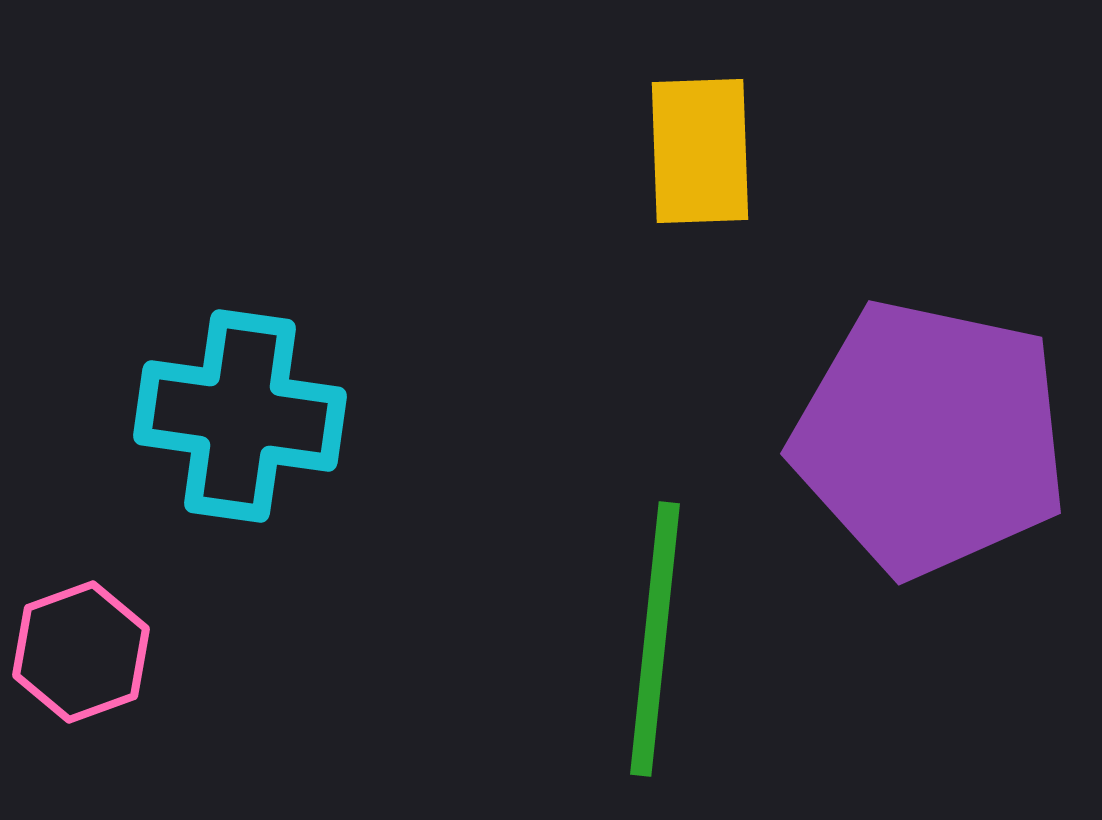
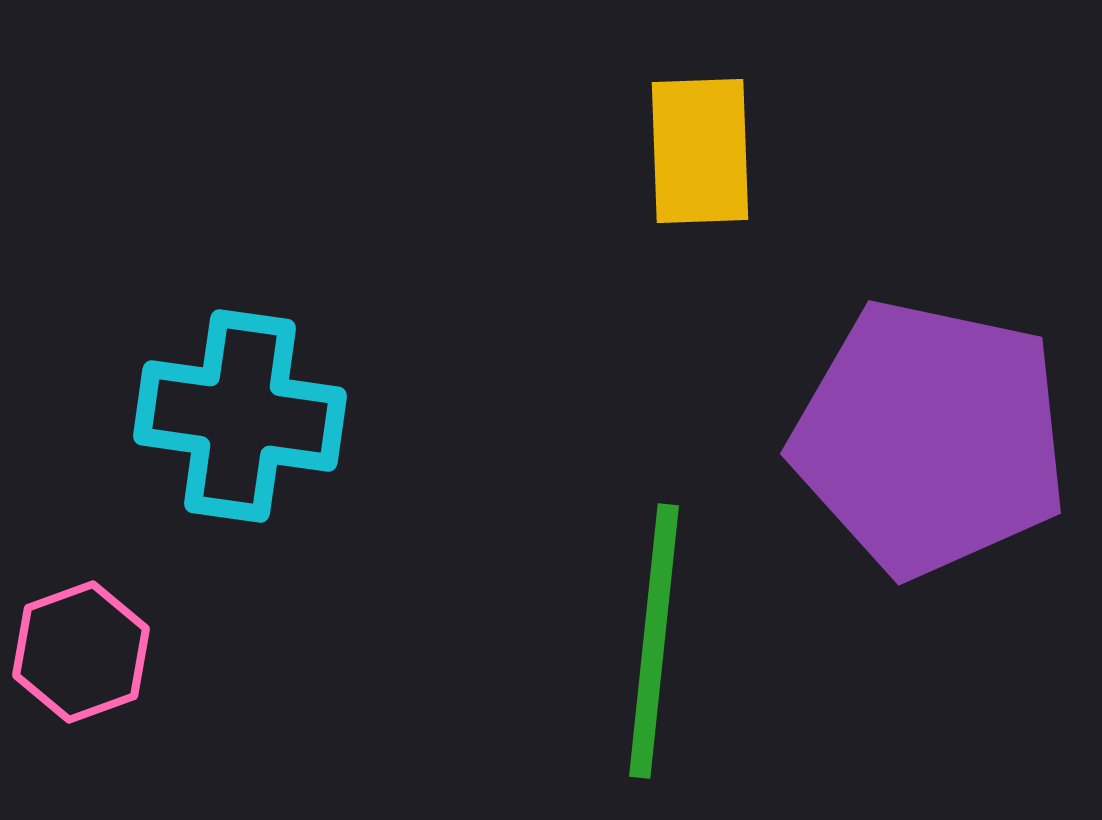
green line: moved 1 px left, 2 px down
